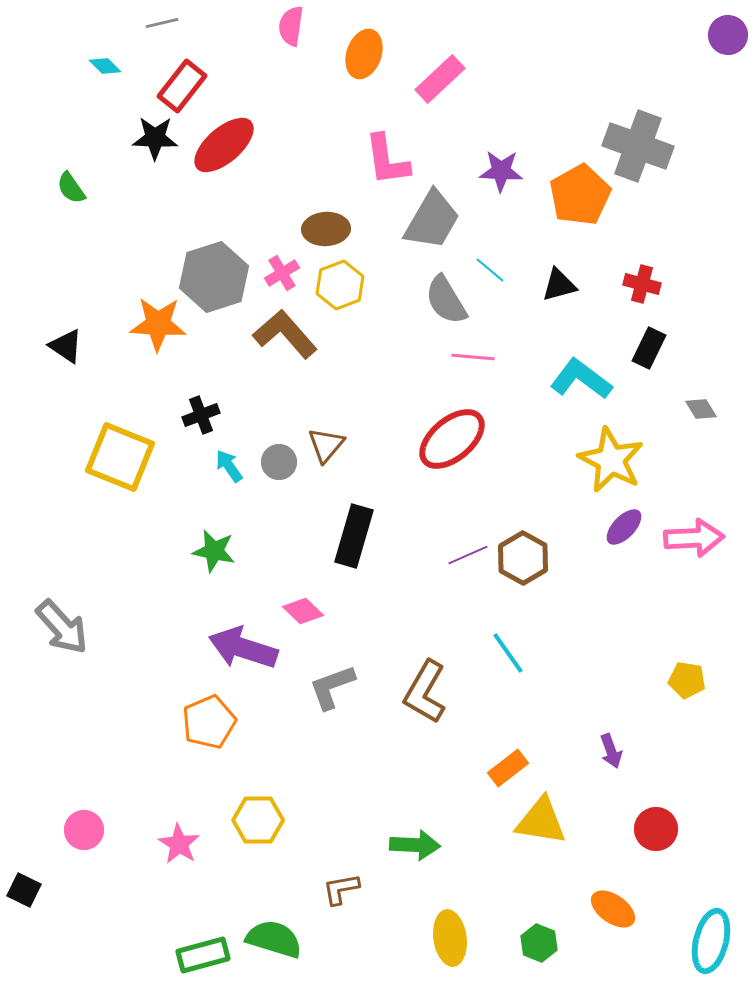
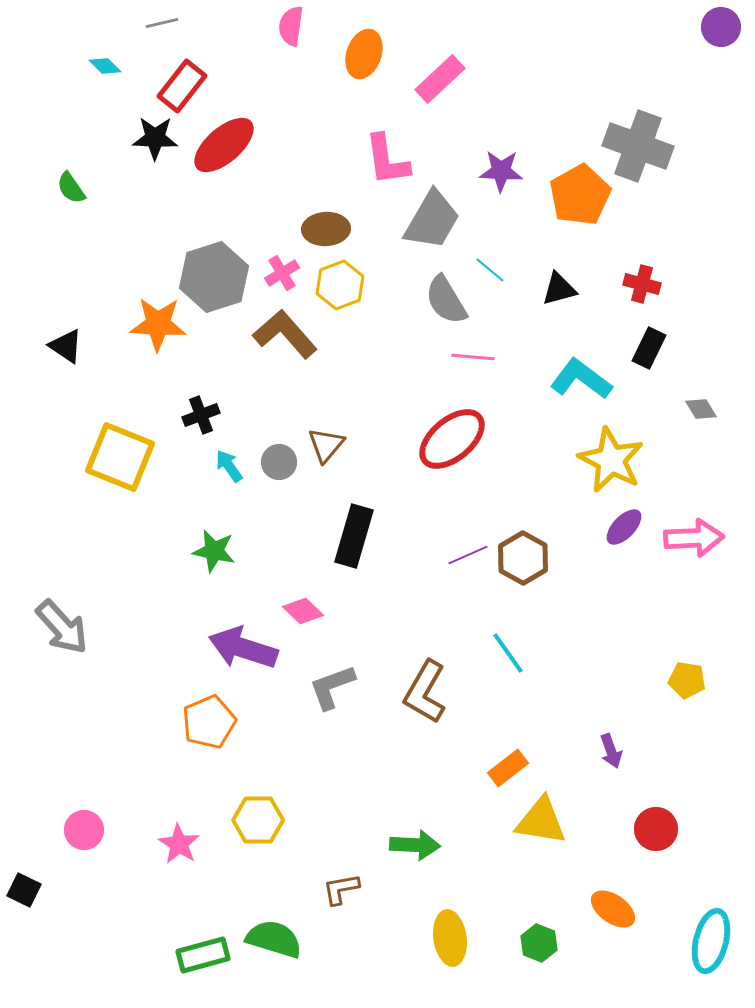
purple circle at (728, 35): moved 7 px left, 8 px up
black triangle at (559, 285): moved 4 px down
